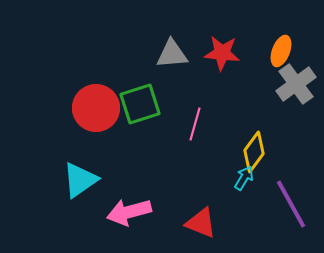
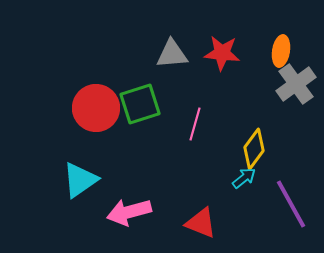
orange ellipse: rotated 12 degrees counterclockwise
yellow diamond: moved 3 px up
cyan arrow: rotated 20 degrees clockwise
